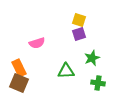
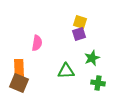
yellow square: moved 1 px right, 2 px down
pink semicircle: rotated 63 degrees counterclockwise
orange rectangle: rotated 24 degrees clockwise
